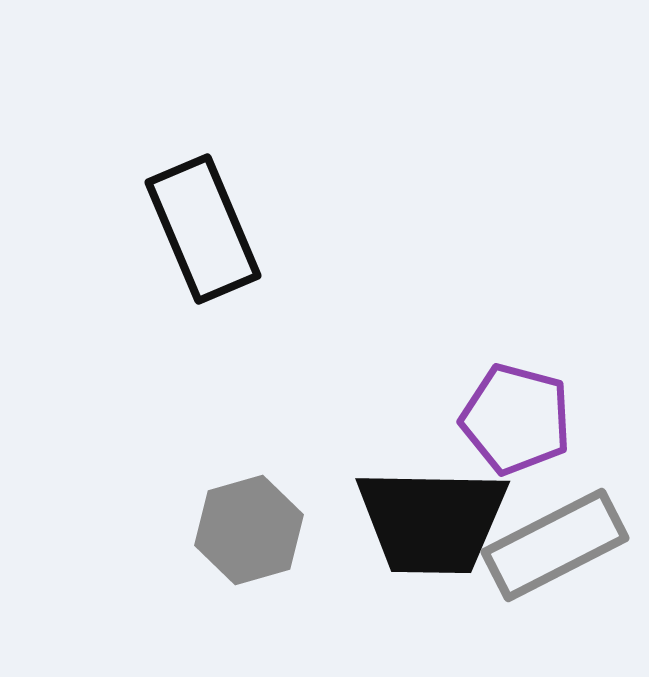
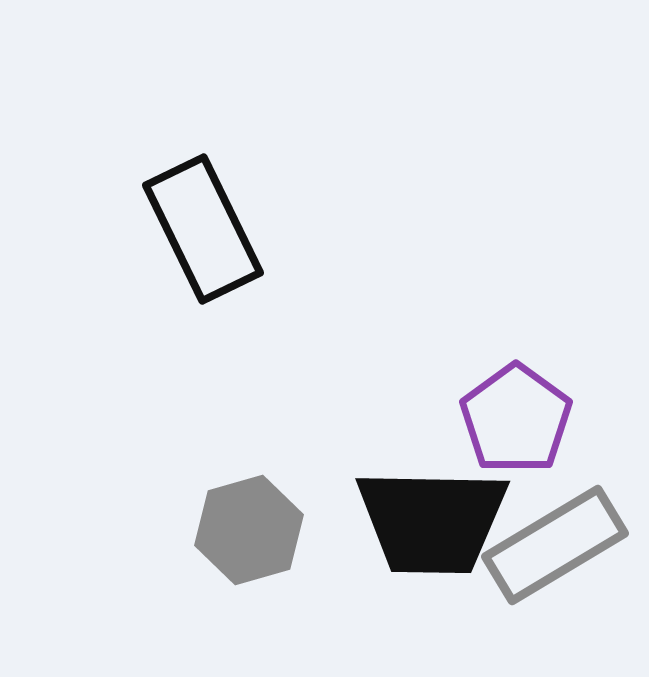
black rectangle: rotated 3 degrees counterclockwise
purple pentagon: rotated 21 degrees clockwise
gray rectangle: rotated 4 degrees counterclockwise
